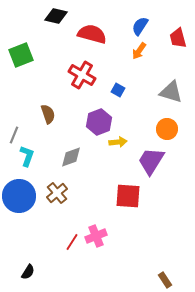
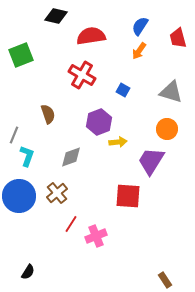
red semicircle: moved 1 px left, 2 px down; rotated 24 degrees counterclockwise
blue square: moved 5 px right
red line: moved 1 px left, 18 px up
